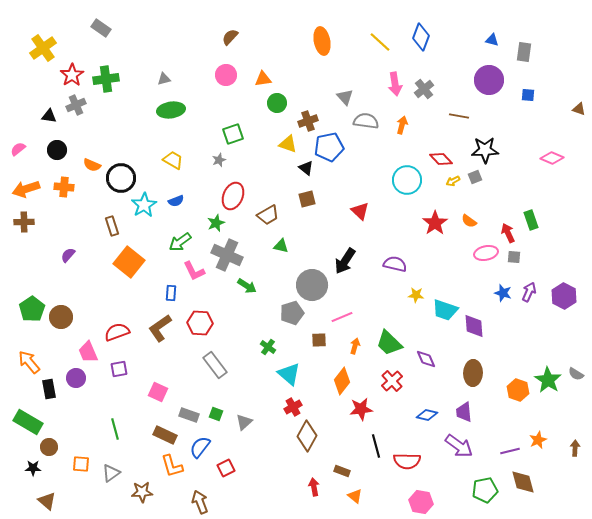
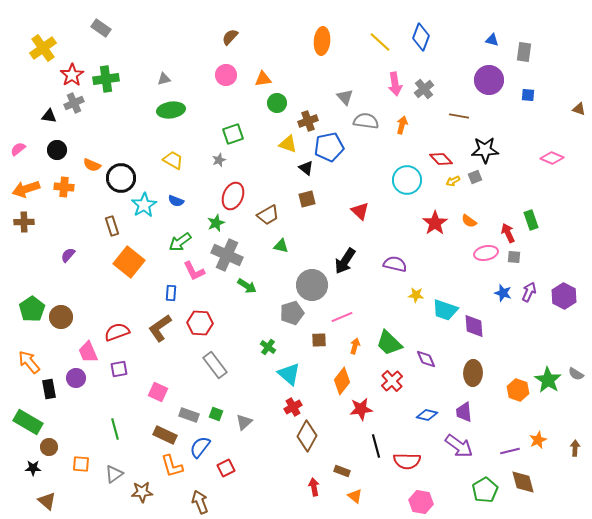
orange ellipse at (322, 41): rotated 16 degrees clockwise
gray cross at (76, 105): moved 2 px left, 2 px up
blue semicircle at (176, 201): rotated 42 degrees clockwise
gray triangle at (111, 473): moved 3 px right, 1 px down
green pentagon at (485, 490): rotated 20 degrees counterclockwise
